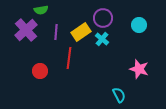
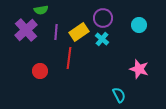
yellow rectangle: moved 2 px left
